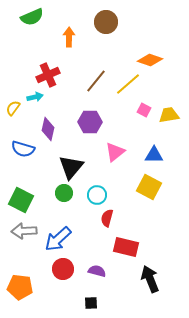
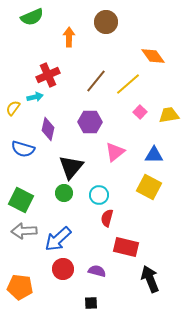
orange diamond: moved 3 px right, 4 px up; rotated 35 degrees clockwise
pink square: moved 4 px left, 2 px down; rotated 16 degrees clockwise
cyan circle: moved 2 px right
